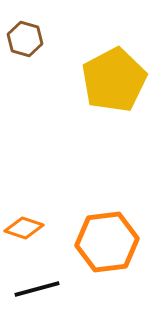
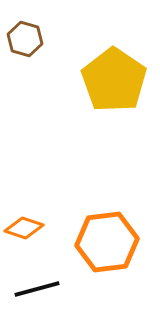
yellow pentagon: rotated 10 degrees counterclockwise
